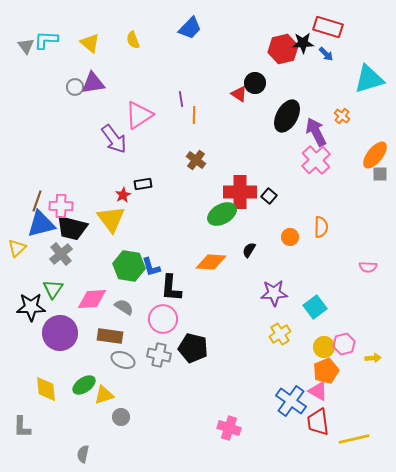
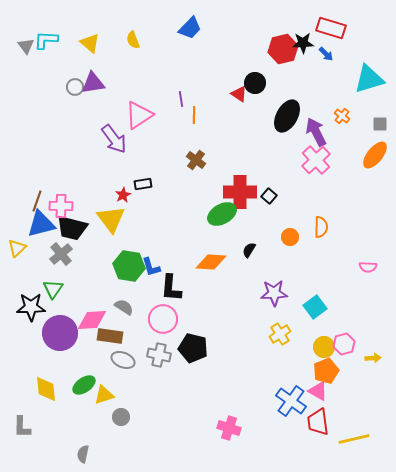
red rectangle at (328, 27): moved 3 px right, 1 px down
gray square at (380, 174): moved 50 px up
pink diamond at (92, 299): moved 21 px down
